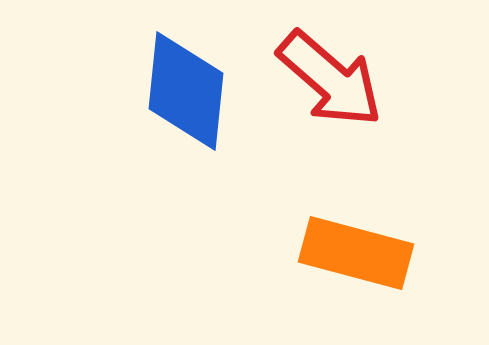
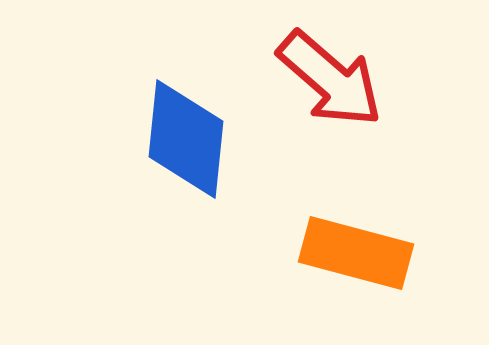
blue diamond: moved 48 px down
